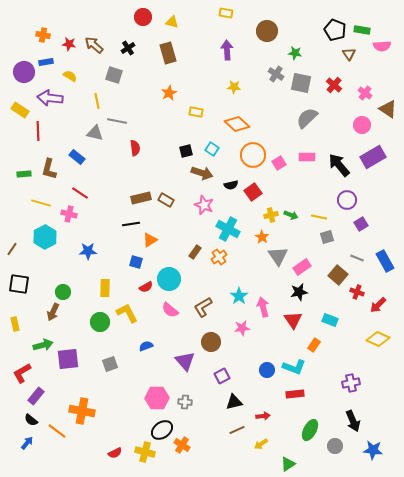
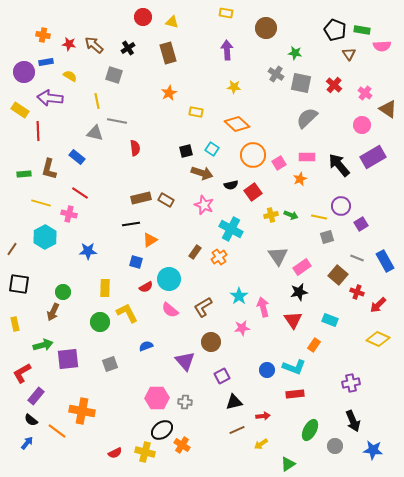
brown circle at (267, 31): moved 1 px left, 3 px up
purple circle at (347, 200): moved 6 px left, 6 px down
cyan cross at (228, 229): moved 3 px right
orange star at (262, 237): moved 38 px right, 58 px up; rotated 16 degrees clockwise
